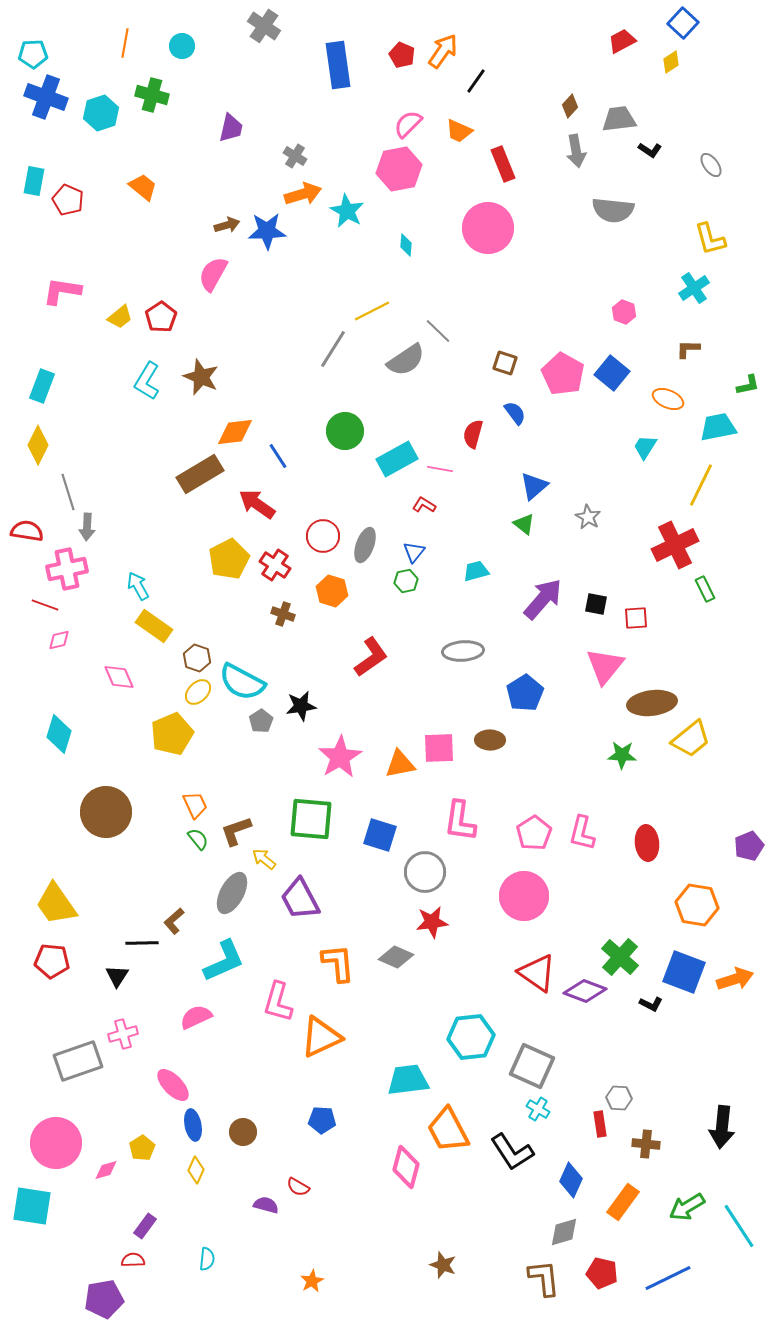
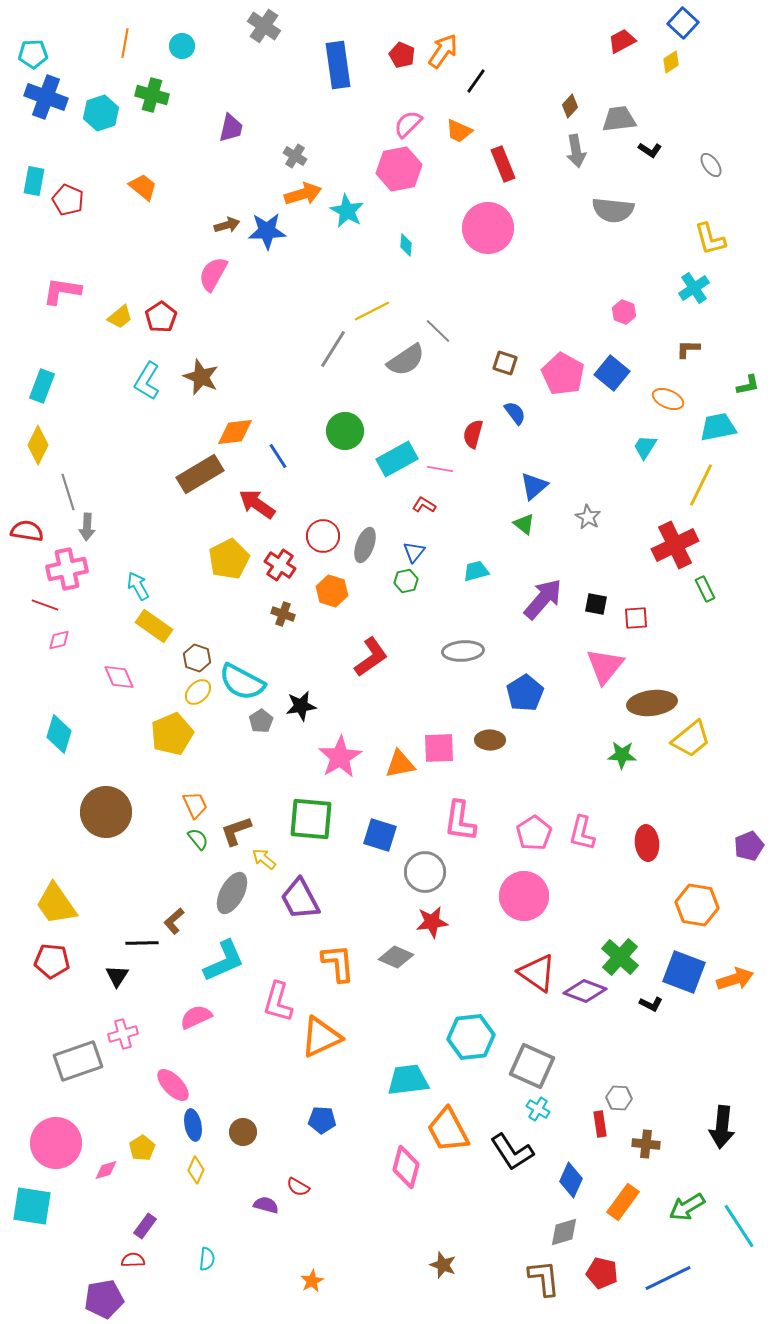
red cross at (275, 565): moved 5 px right
